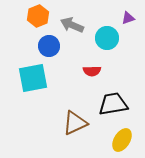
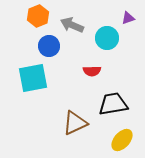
yellow ellipse: rotated 10 degrees clockwise
